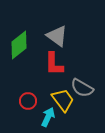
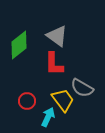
red circle: moved 1 px left
